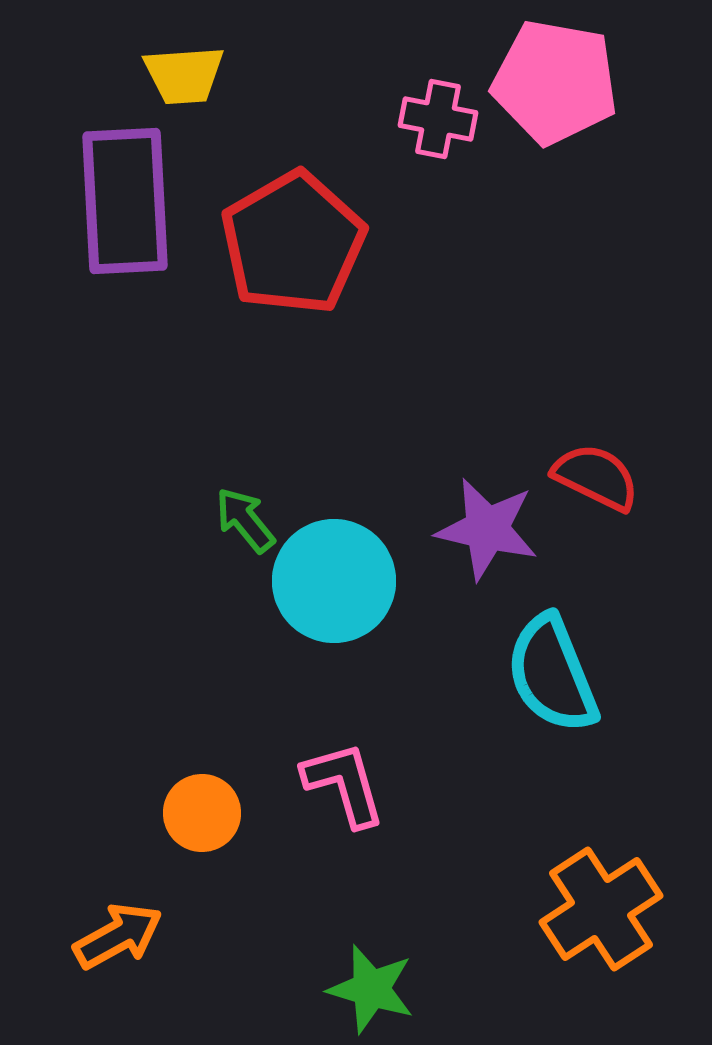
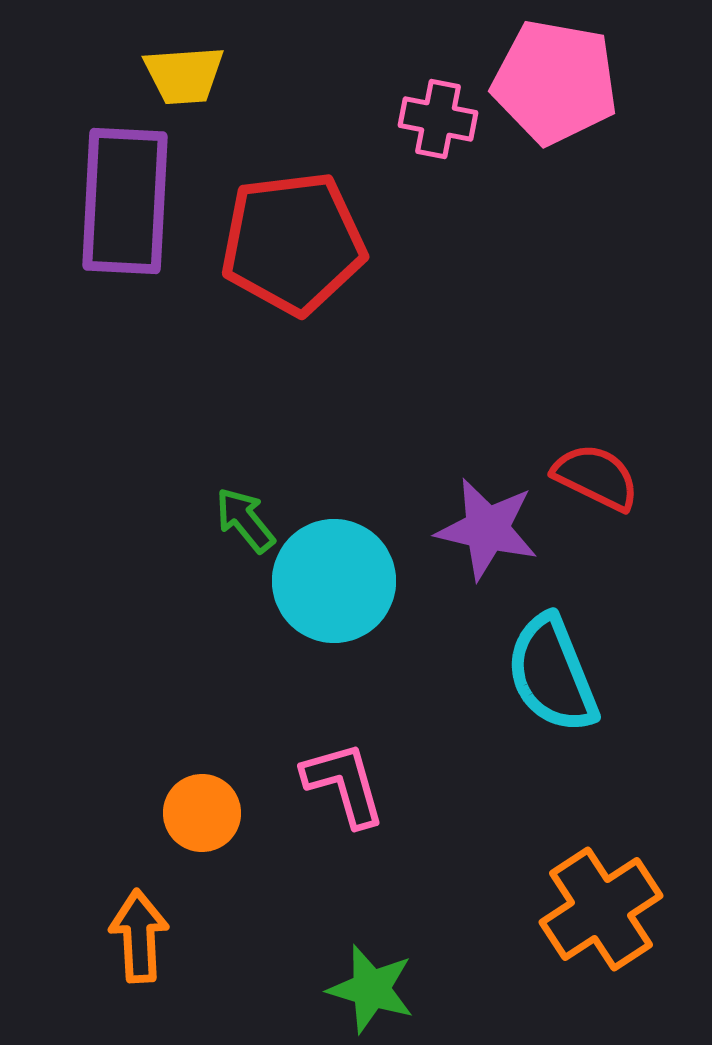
purple rectangle: rotated 6 degrees clockwise
red pentagon: rotated 23 degrees clockwise
orange arrow: moved 21 px right; rotated 64 degrees counterclockwise
